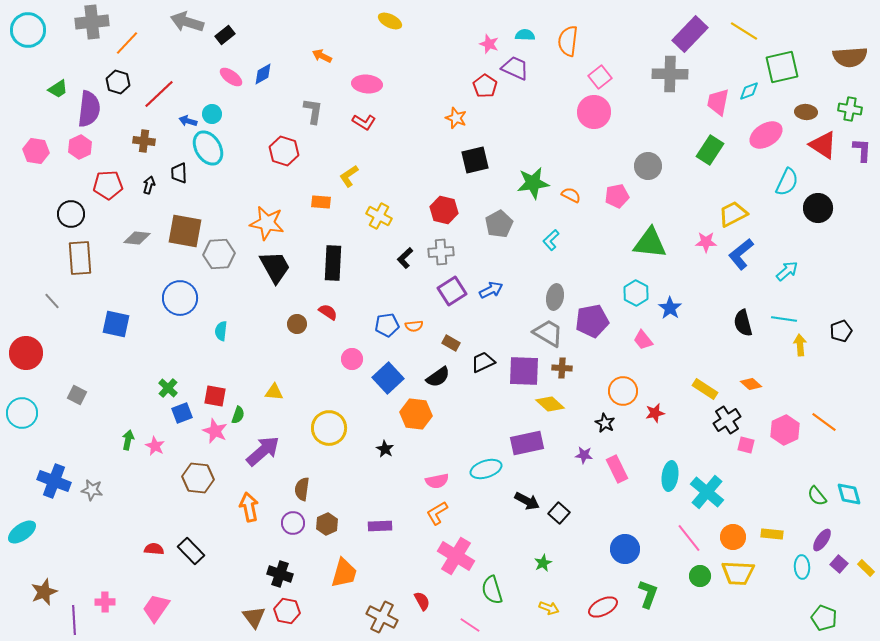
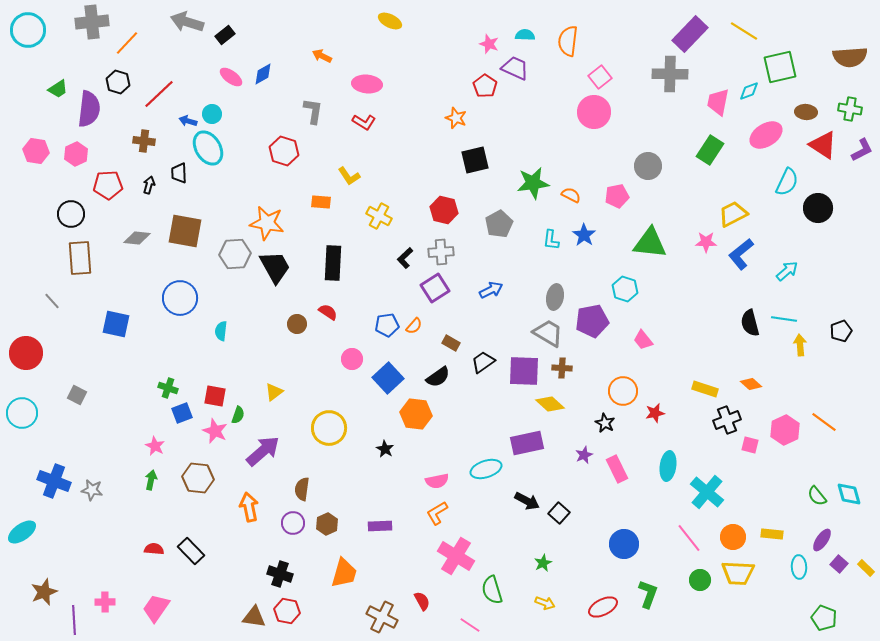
green square at (782, 67): moved 2 px left
pink hexagon at (80, 147): moved 4 px left, 7 px down
purple L-shape at (862, 150): rotated 60 degrees clockwise
yellow L-shape at (349, 176): rotated 90 degrees counterclockwise
cyan L-shape at (551, 240): rotated 40 degrees counterclockwise
gray hexagon at (219, 254): moved 16 px right
purple square at (452, 291): moved 17 px left, 3 px up
cyan hexagon at (636, 293): moved 11 px left, 4 px up; rotated 10 degrees counterclockwise
blue star at (670, 308): moved 86 px left, 73 px up
black semicircle at (743, 323): moved 7 px right
orange semicircle at (414, 326): rotated 42 degrees counterclockwise
black trapezoid at (483, 362): rotated 10 degrees counterclockwise
green cross at (168, 388): rotated 24 degrees counterclockwise
yellow rectangle at (705, 389): rotated 15 degrees counterclockwise
yellow triangle at (274, 392): rotated 42 degrees counterclockwise
black cross at (727, 420): rotated 12 degrees clockwise
green arrow at (128, 440): moved 23 px right, 40 px down
pink square at (746, 445): moved 4 px right
purple star at (584, 455): rotated 30 degrees counterclockwise
cyan ellipse at (670, 476): moved 2 px left, 10 px up
blue circle at (625, 549): moved 1 px left, 5 px up
cyan ellipse at (802, 567): moved 3 px left
green circle at (700, 576): moved 4 px down
yellow arrow at (549, 608): moved 4 px left, 5 px up
brown triangle at (254, 617): rotated 45 degrees counterclockwise
